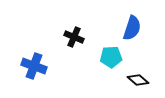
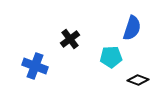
black cross: moved 4 px left, 2 px down; rotated 30 degrees clockwise
blue cross: moved 1 px right
black diamond: rotated 20 degrees counterclockwise
